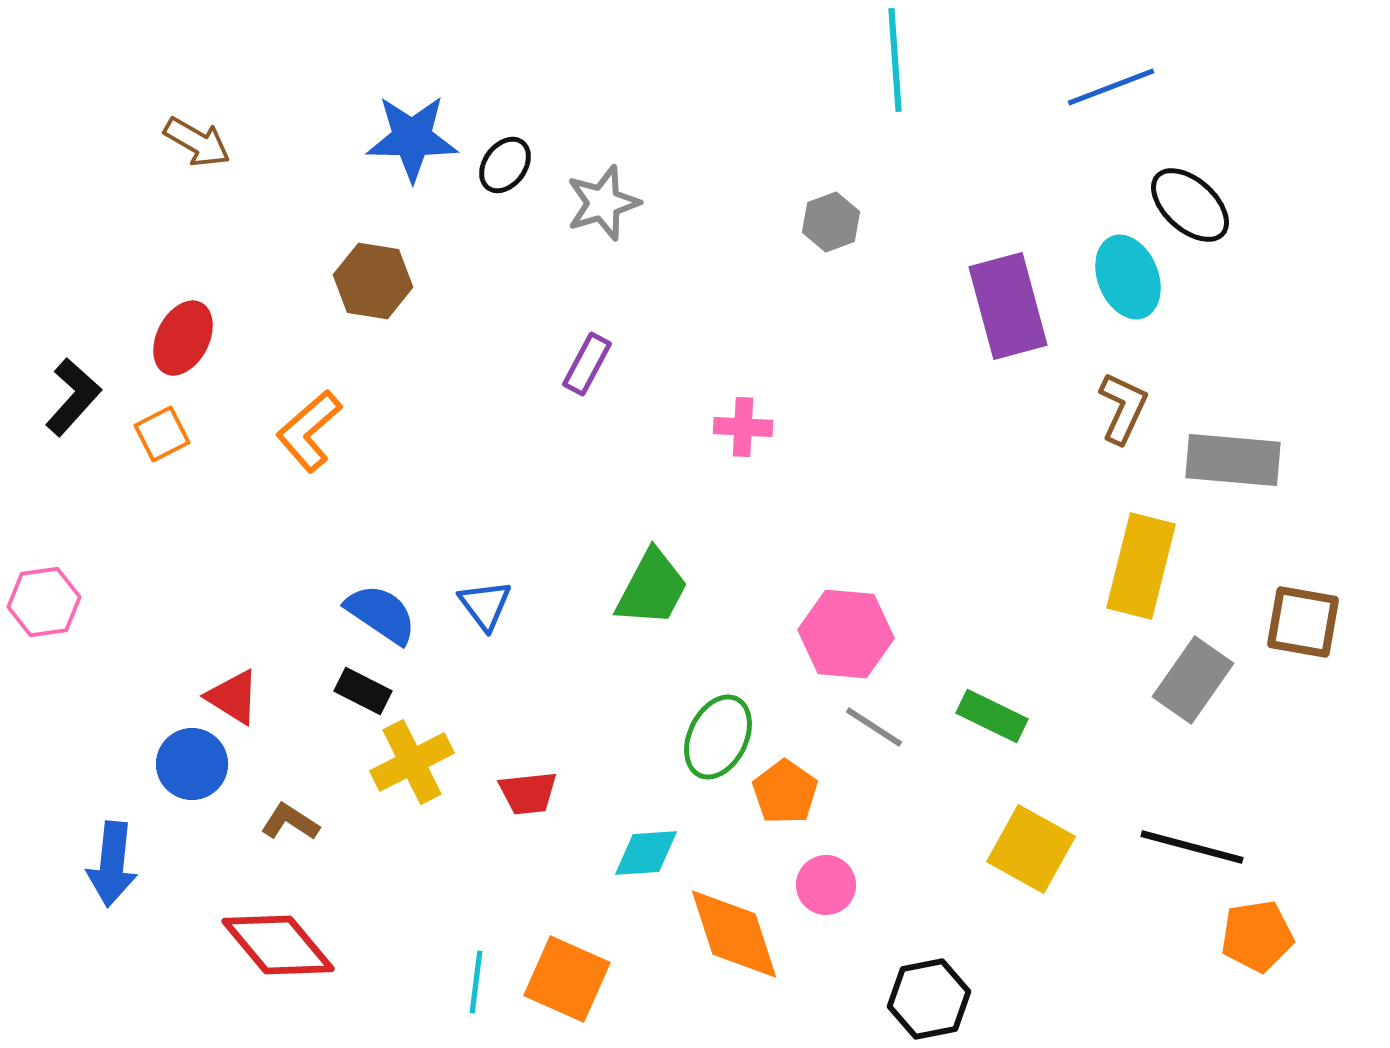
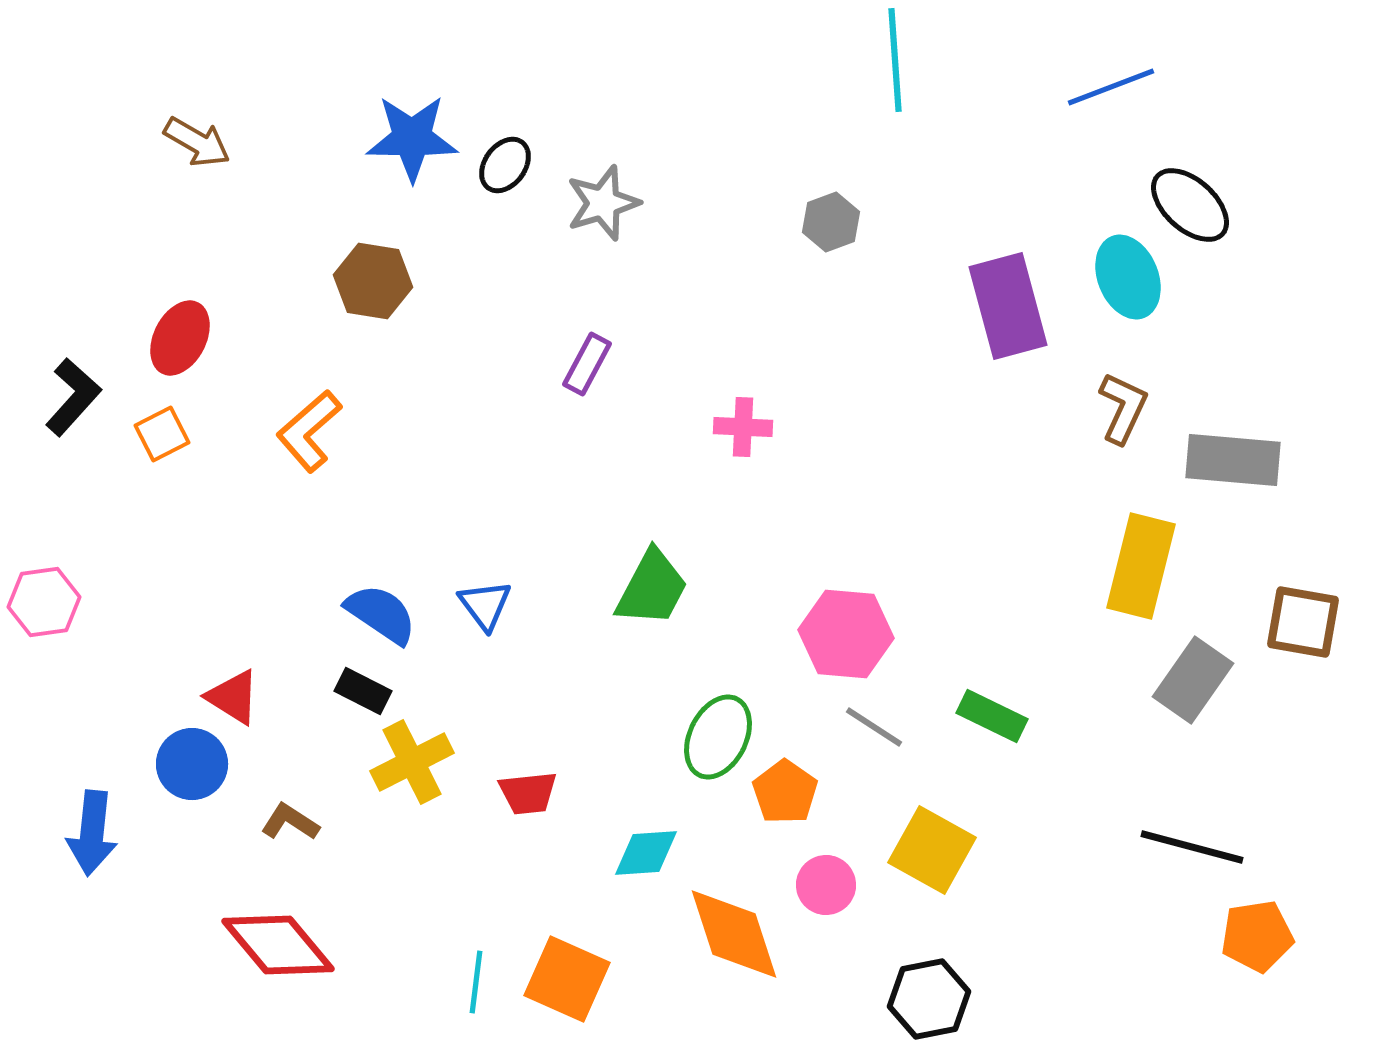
red ellipse at (183, 338): moved 3 px left
yellow square at (1031, 849): moved 99 px left, 1 px down
blue arrow at (112, 864): moved 20 px left, 31 px up
